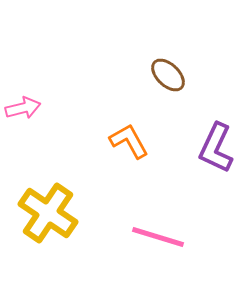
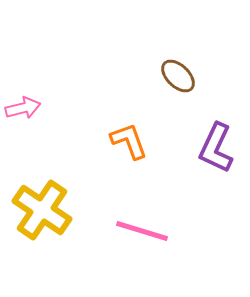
brown ellipse: moved 10 px right, 1 px down
orange L-shape: rotated 9 degrees clockwise
yellow cross: moved 6 px left, 3 px up
pink line: moved 16 px left, 6 px up
